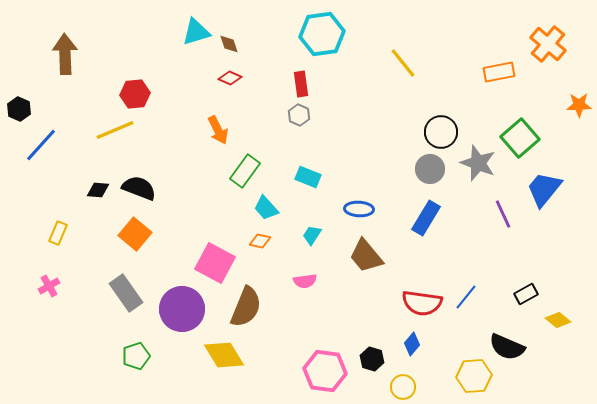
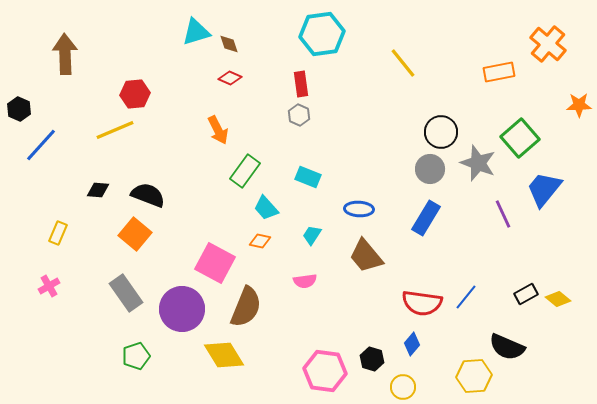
black semicircle at (139, 188): moved 9 px right, 7 px down
yellow diamond at (558, 320): moved 21 px up
